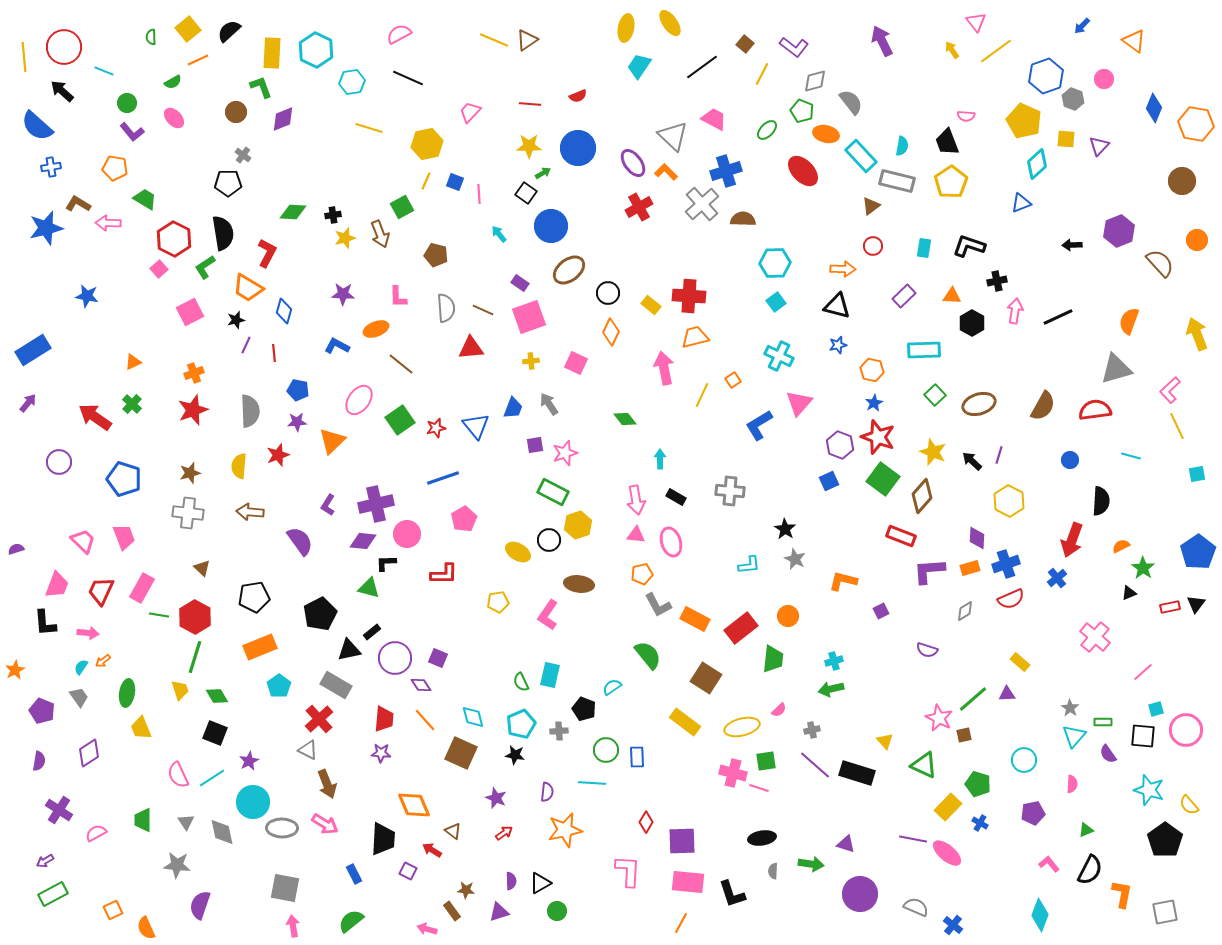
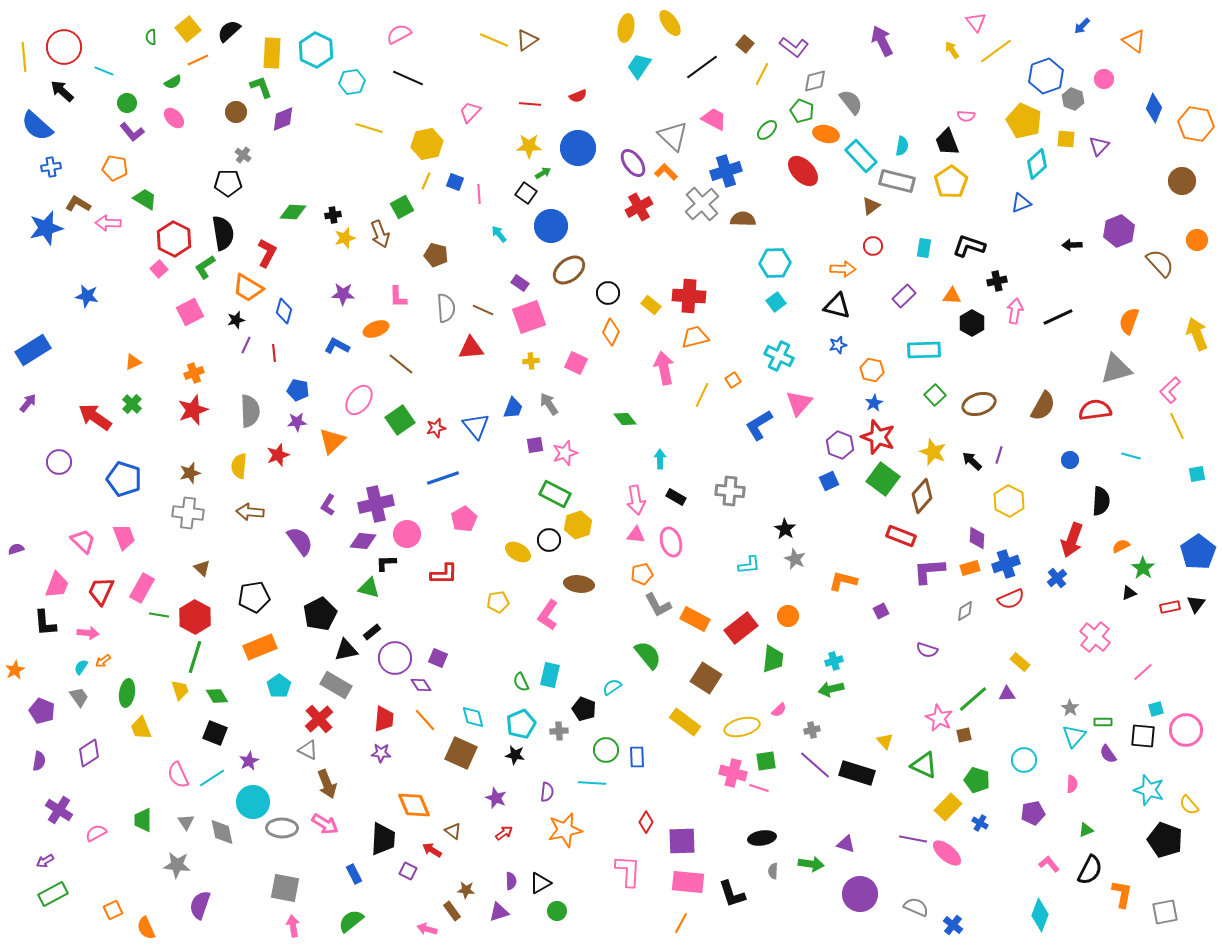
green rectangle at (553, 492): moved 2 px right, 2 px down
black triangle at (349, 650): moved 3 px left
green pentagon at (978, 784): moved 1 px left, 4 px up
black pentagon at (1165, 840): rotated 16 degrees counterclockwise
